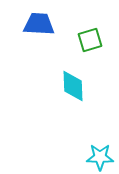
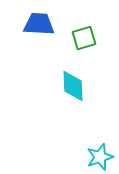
green square: moved 6 px left, 2 px up
cyan star: rotated 20 degrees counterclockwise
